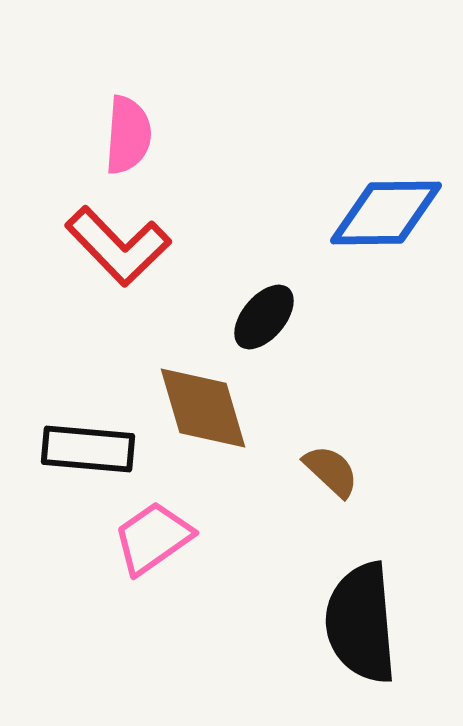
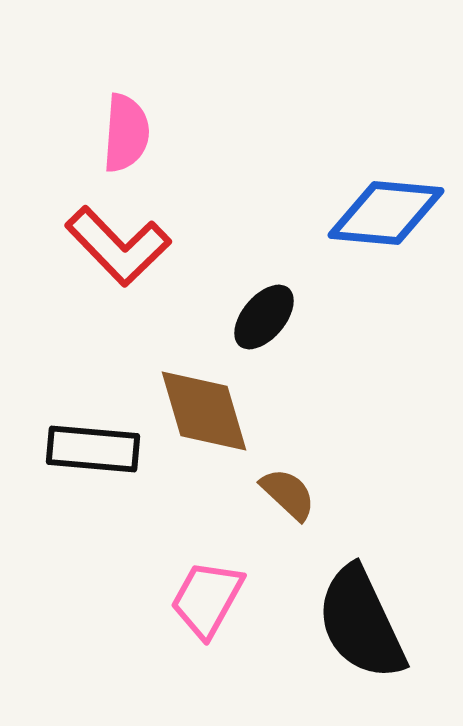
pink semicircle: moved 2 px left, 2 px up
blue diamond: rotated 6 degrees clockwise
brown diamond: moved 1 px right, 3 px down
black rectangle: moved 5 px right
brown semicircle: moved 43 px left, 23 px down
pink trapezoid: moved 54 px right, 61 px down; rotated 26 degrees counterclockwise
black semicircle: rotated 20 degrees counterclockwise
